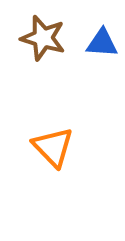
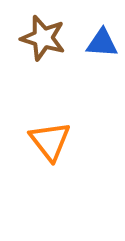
orange triangle: moved 3 px left, 6 px up; rotated 6 degrees clockwise
